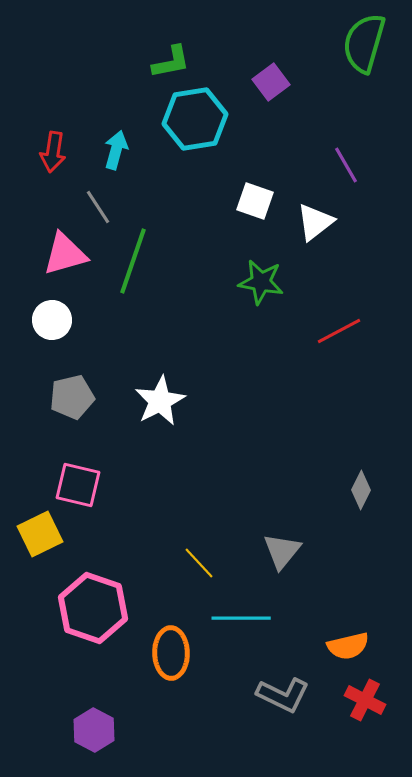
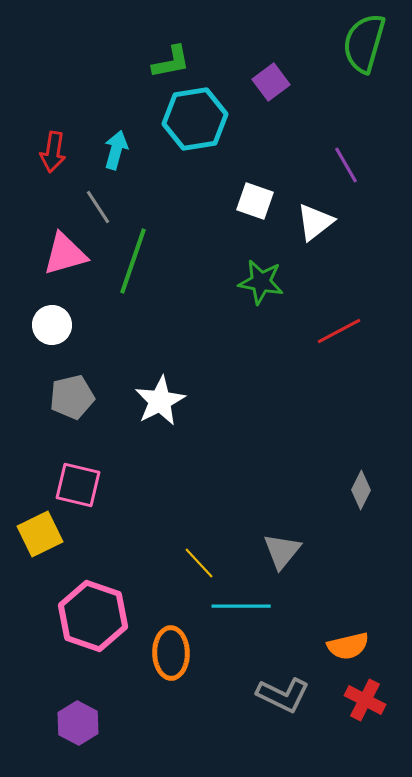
white circle: moved 5 px down
pink hexagon: moved 8 px down
cyan line: moved 12 px up
purple hexagon: moved 16 px left, 7 px up
